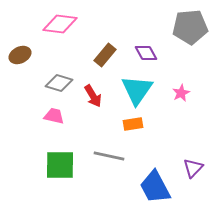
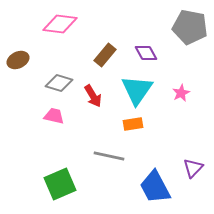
gray pentagon: rotated 16 degrees clockwise
brown ellipse: moved 2 px left, 5 px down
green square: moved 19 px down; rotated 24 degrees counterclockwise
